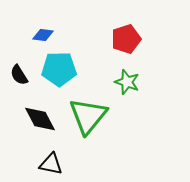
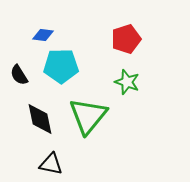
cyan pentagon: moved 2 px right, 3 px up
black diamond: rotated 16 degrees clockwise
